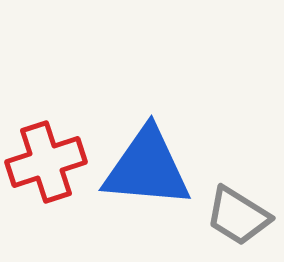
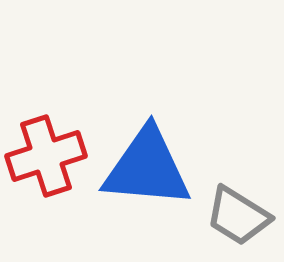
red cross: moved 6 px up
